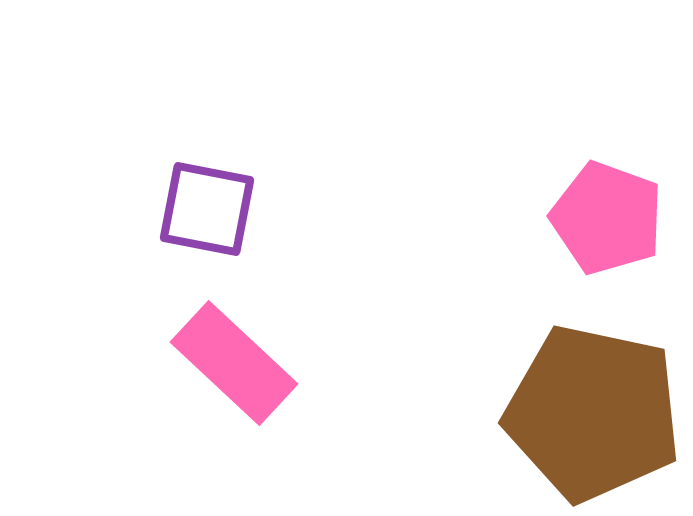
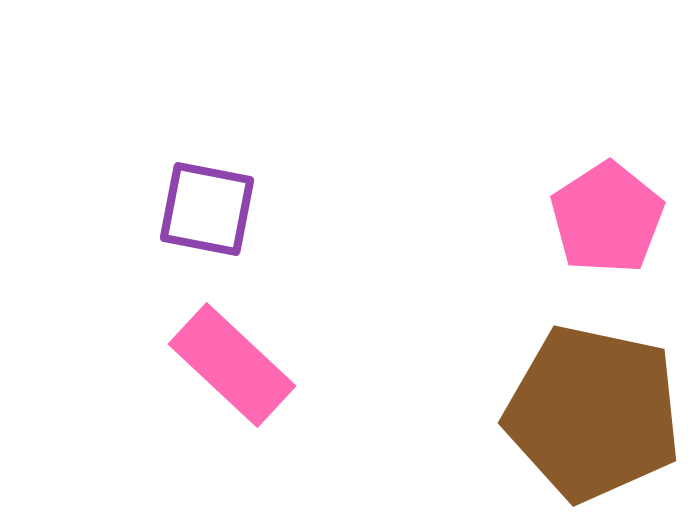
pink pentagon: rotated 19 degrees clockwise
pink rectangle: moved 2 px left, 2 px down
